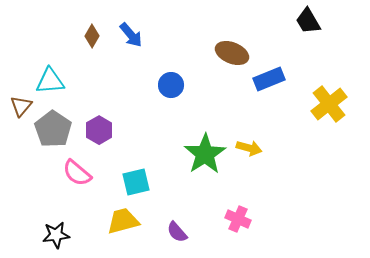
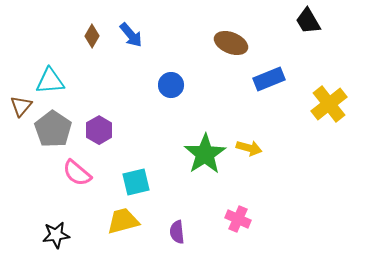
brown ellipse: moved 1 px left, 10 px up
purple semicircle: rotated 35 degrees clockwise
